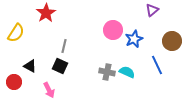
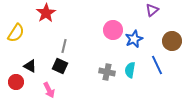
cyan semicircle: moved 3 px right, 2 px up; rotated 105 degrees counterclockwise
red circle: moved 2 px right
